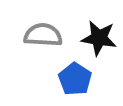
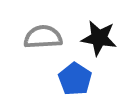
gray semicircle: moved 2 px down; rotated 6 degrees counterclockwise
